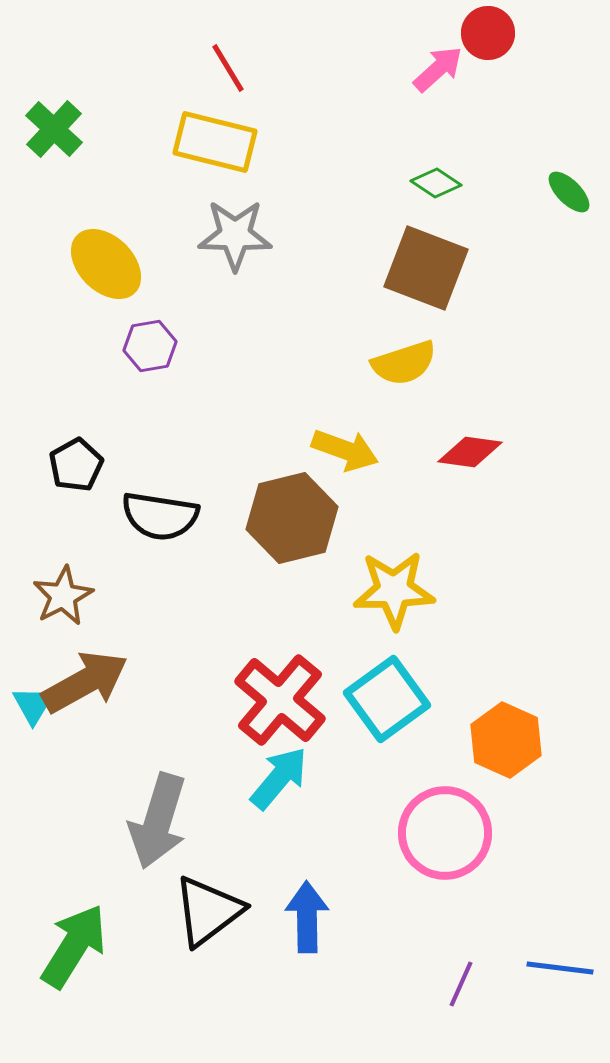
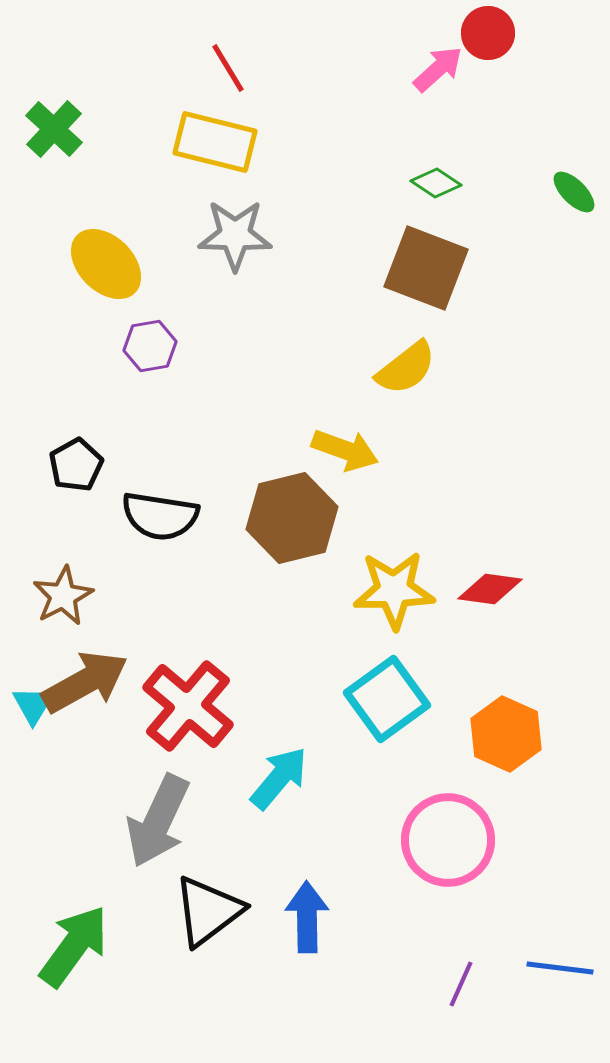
green ellipse: moved 5 px right
yellow semicircle: moved 2 px right, 5 px down; rotated 20 degrees counterclockwise
red diamond: moved 20 px right, 137 px down
red cross: moved 92 px left, 6 px down
orange hexagon: moved 6 px up
gray arrow: rotated 8 degrees clockwise
pink circle: moved 3 px right, 7 px down
green arrow: rotated 4 degrees clockwise
